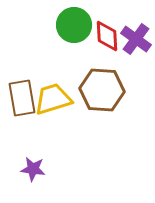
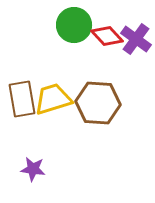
red diamond: rotated 40 degrees counterclockwise
brown hexagon: moved 4 px left, 13 px down
brown rectangle: moved 1 px down
